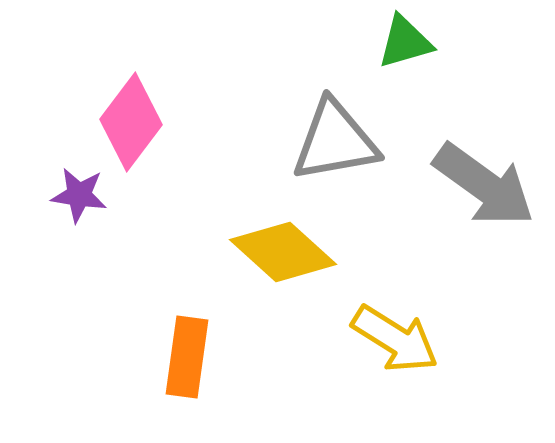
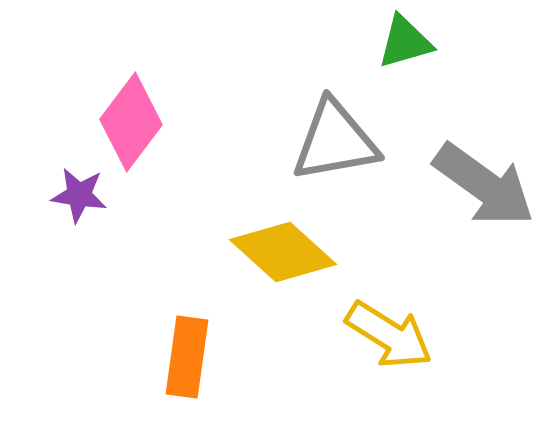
yellow arrow: moved 6 px left, 4 px up
